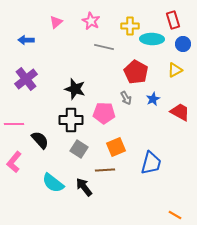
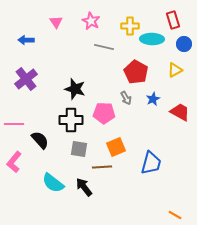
pink triangle: rotated 24 degrees counterclockwise
blue circle: moved 1 px right
gray square: rotated 24 degrees counterclockwise
brown line: moved 3 px left, 3 px up
